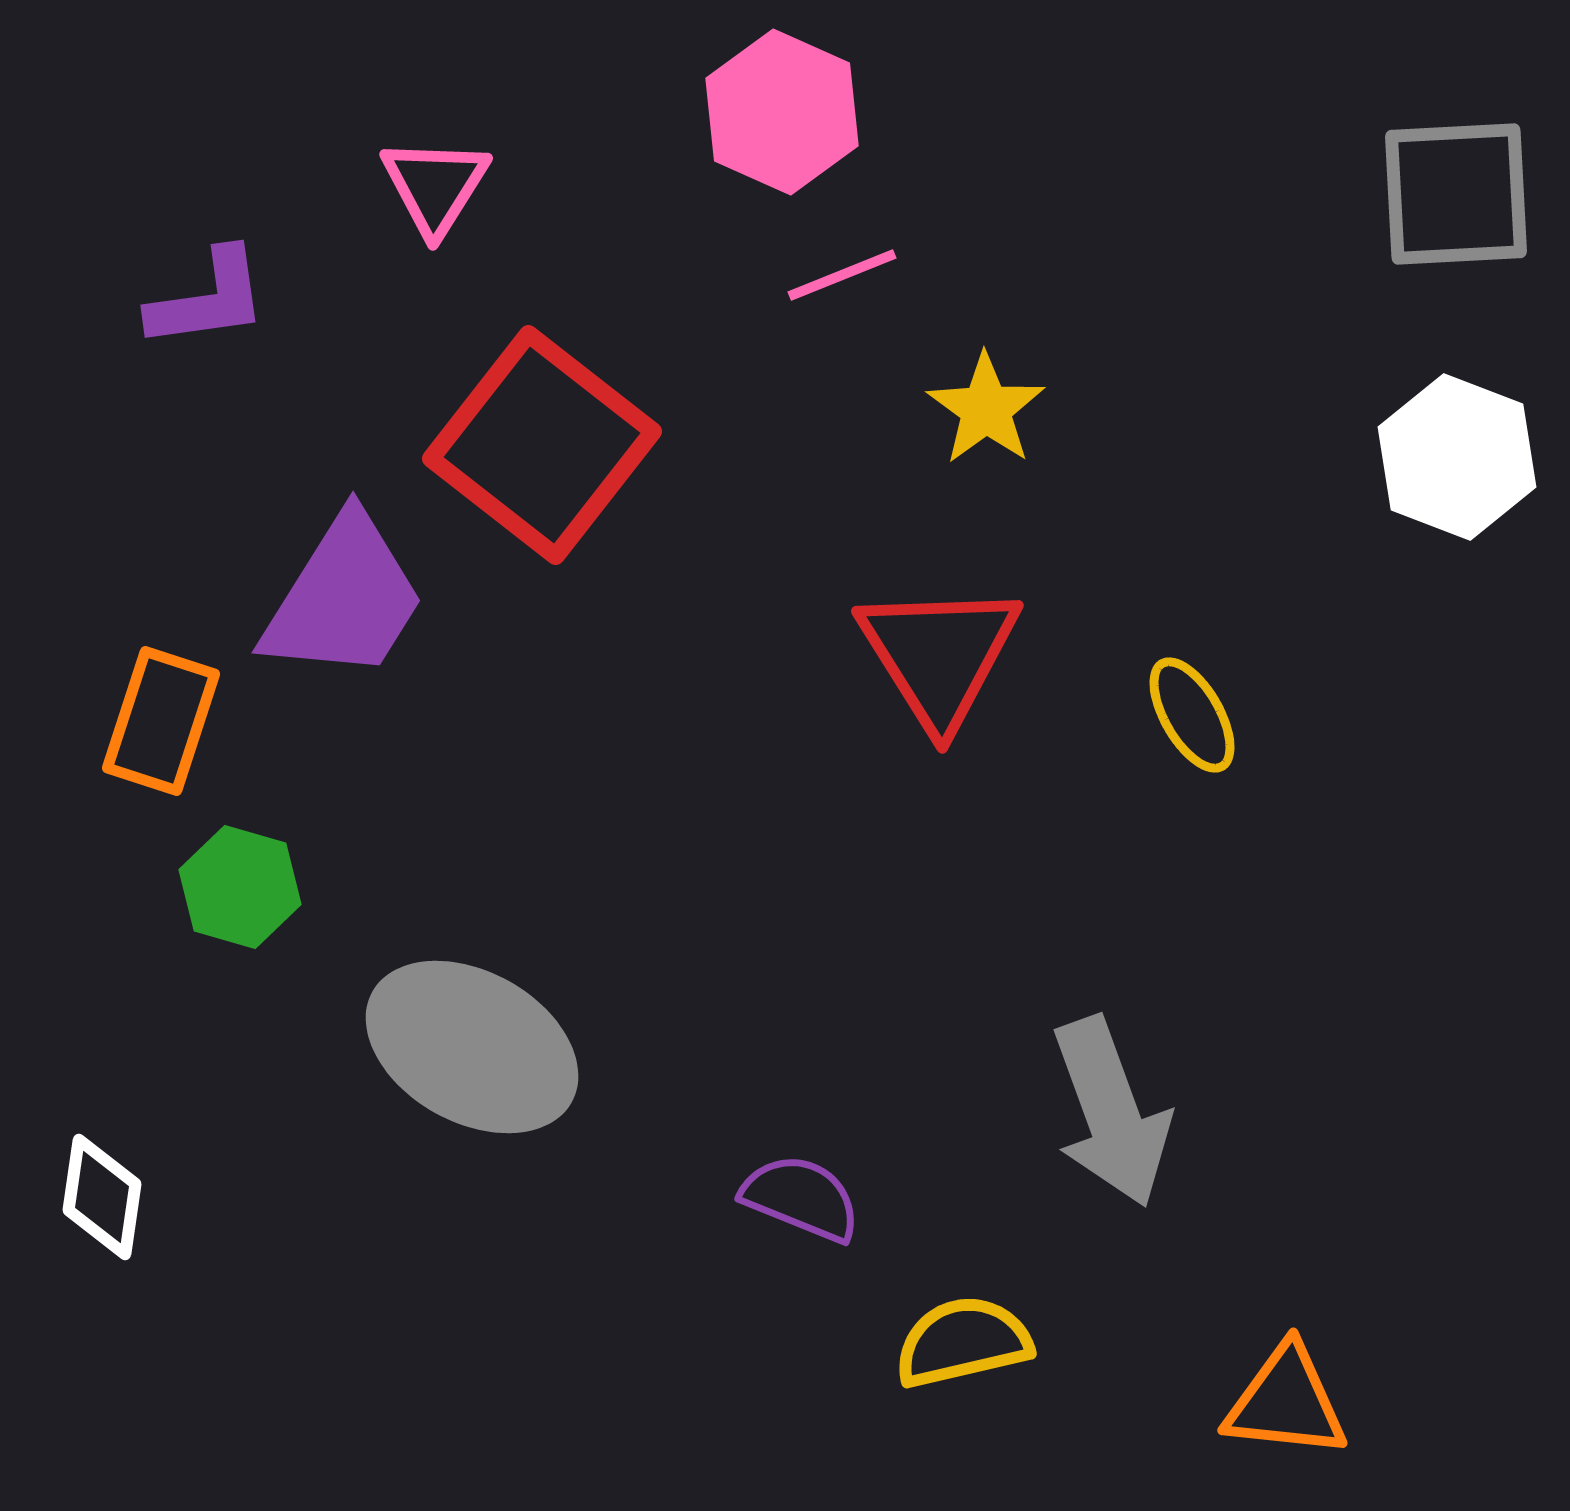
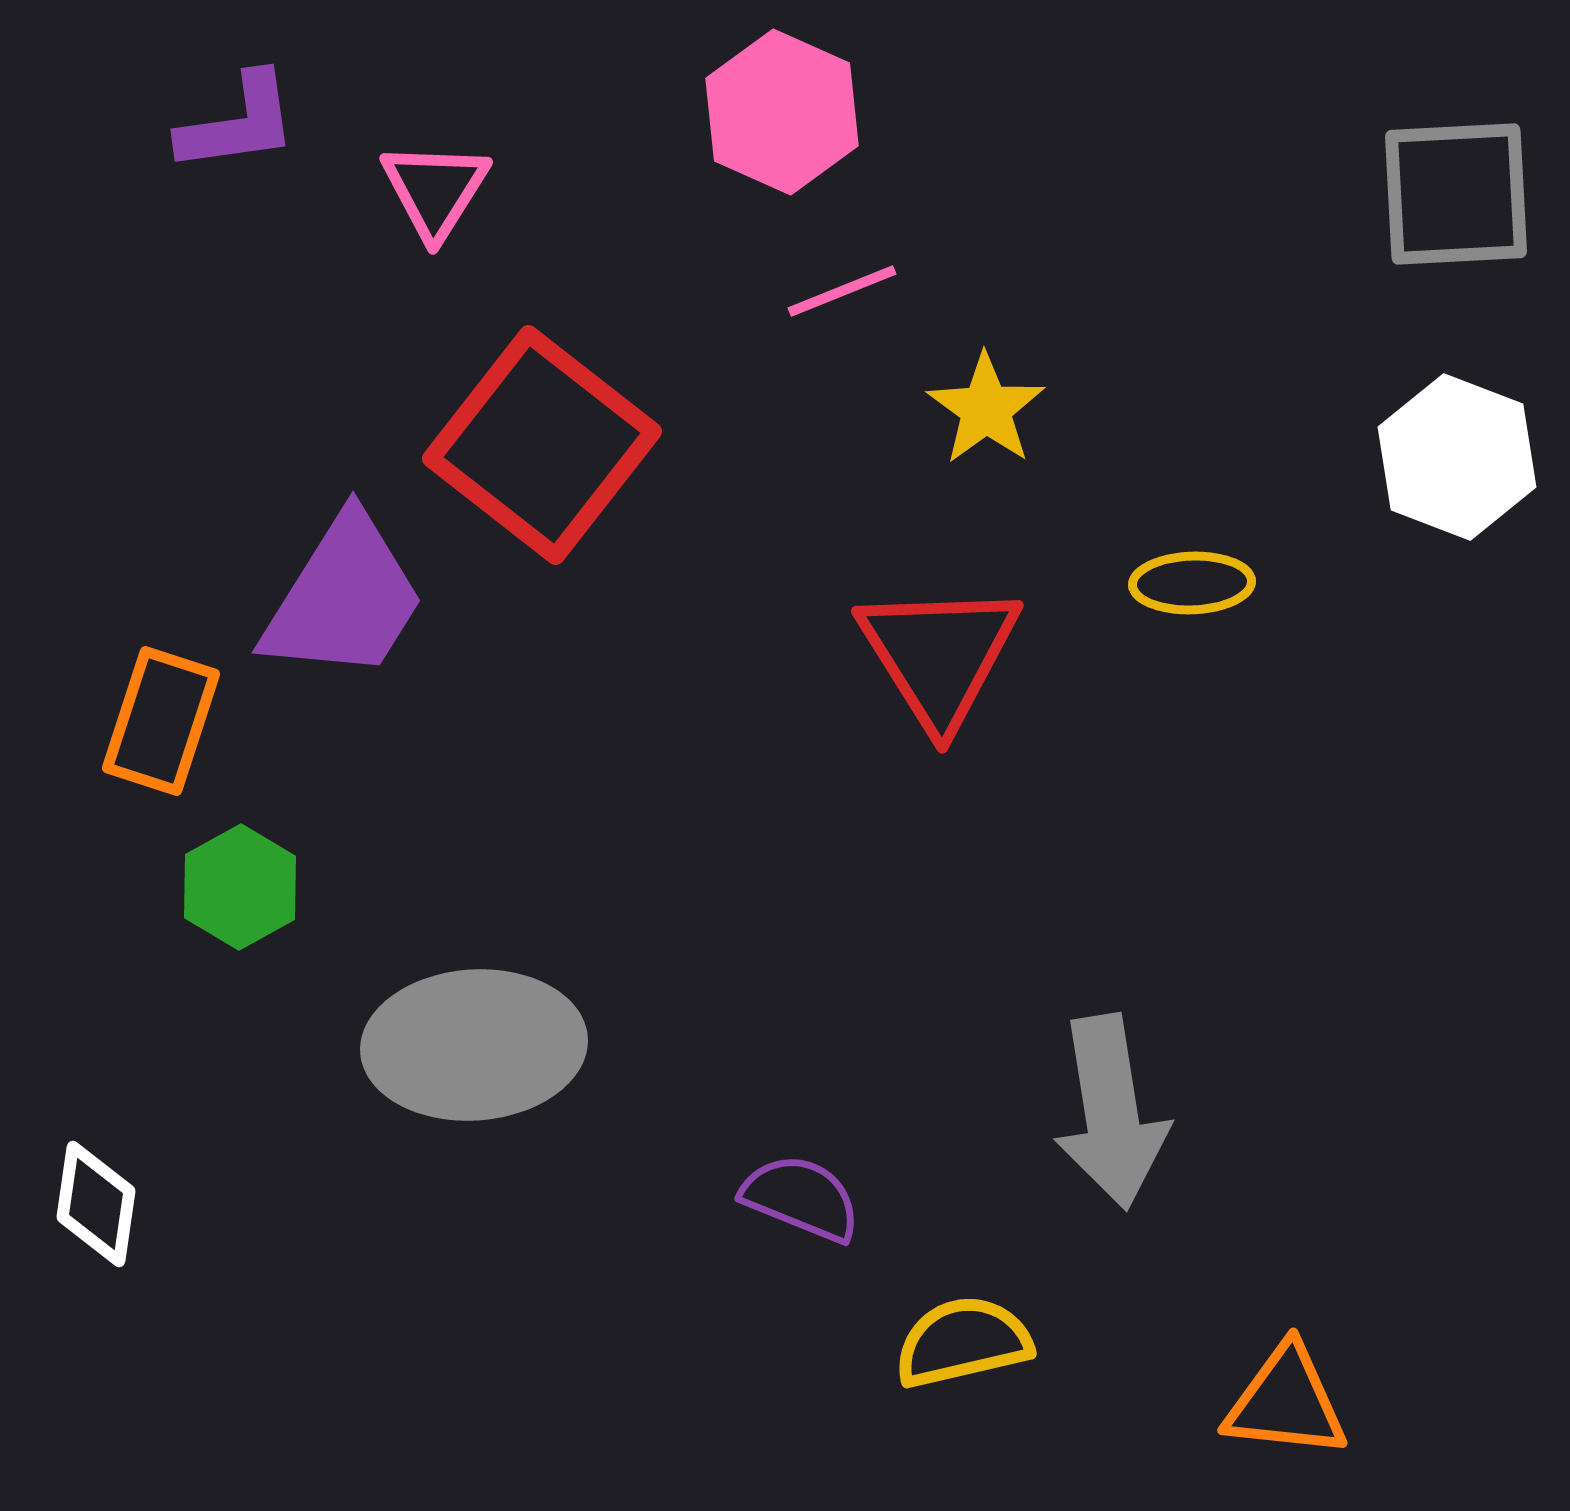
pink triangle: moved 4 px down
pink line: moved 16 px down
purple L-shape: moved 30 px right, 176 px up
yellow ellipse: moved 132 px up; rotated 62 degrees counterclockwise
green hexagon: rotated 15 degrees clockwise
gray ellipse: moved 2 px right, 2 px up; rotated 33 degrees counterclockwise
gray arrow: rotated 11 degrees clockwise
white diamond: moved 6 px left, 7 px down
